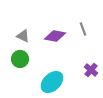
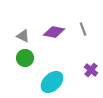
purple diamond: moved 1 px left, 4 px up
green circle: moved 5 px right, 1 px up
